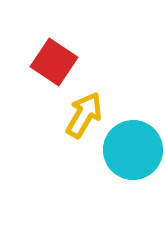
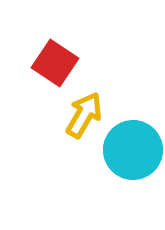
red square: moved 1 px right, 1 px down
